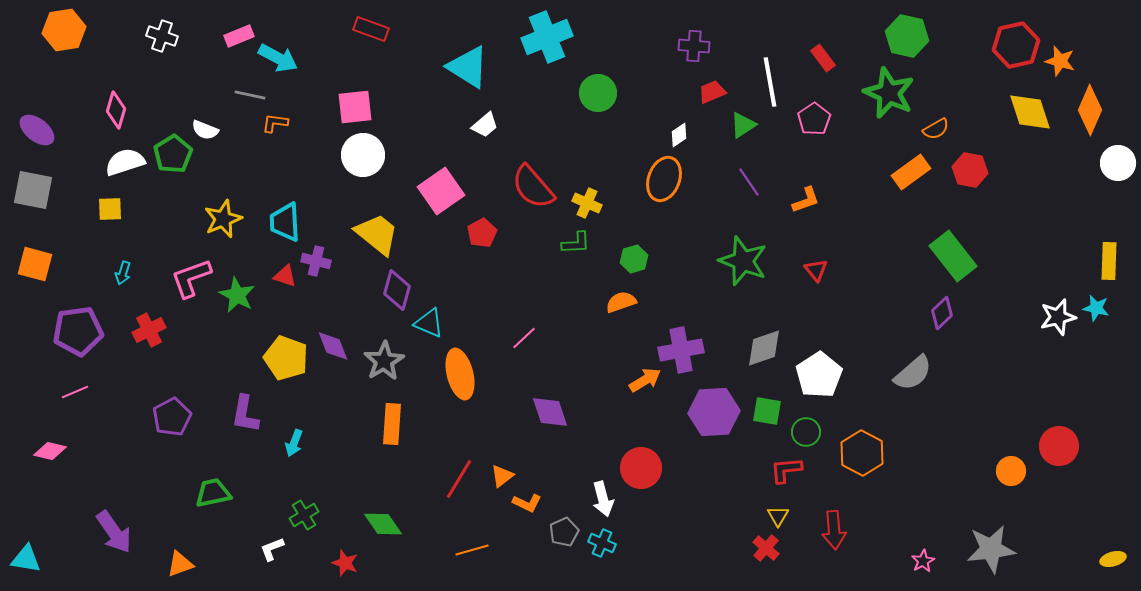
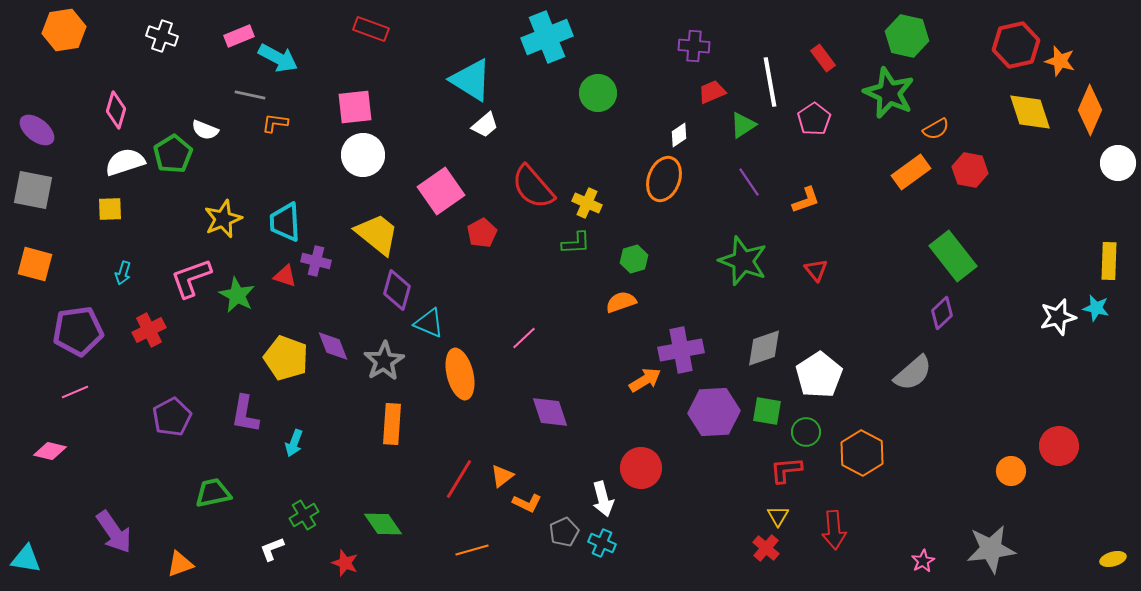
cyan triangle at (468, 67): moved 3 px right, 13 px down
